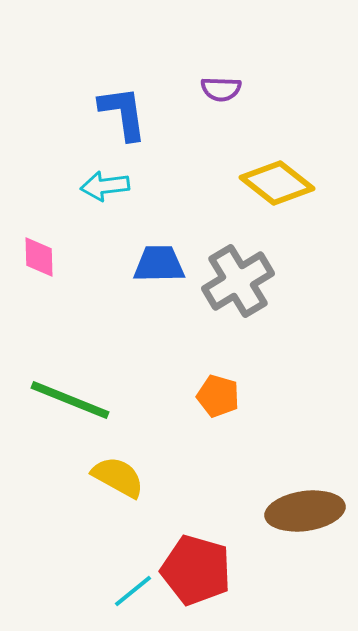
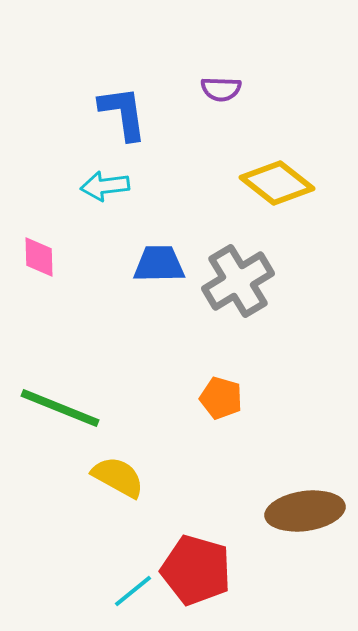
orange pentagon: moved 3 px right, 2 px down
green line: moved 10 px left, 8 px down
